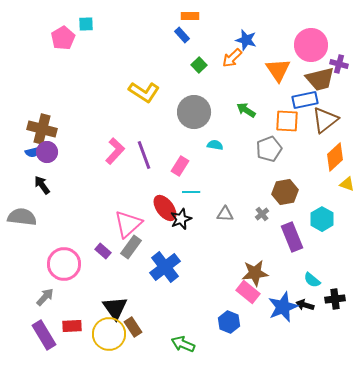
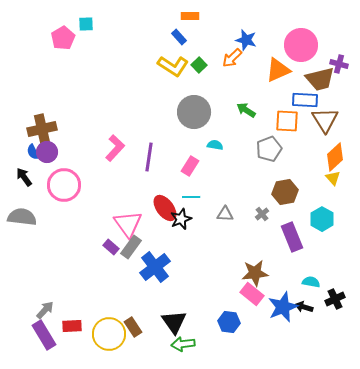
blue rectangle at (182, 35): moved 3 px left, 2 px down
pink circle at (311, 45): moved 10 px left
orange triangle at (278, 70): rotated 40 degrees clockwise
yellow L-shape at (144, 92): moved 29 px right, 26 px up
blue rectangle at (305, 100): rotated 15 degrees clockwise
brown triangle at (325, 120): rotated 24 degrees counterclockwise
brown cross at (42, 129): rotated 28 degrees counterclockwise
pink L-shape at (115, 151): moved 3 px up
blue semicircle at (33, 152): rotated 77 degrees clockwise
purple line at (144, 155): moved 5 px right, 2 px down; rotated 28 degrees clockwise
pink rectangle at (180, 166): moved 10 px right
yellow triangle at (347, 184): moved 14 px left, 6 px up; rotated 28 degrees clockwise
black arrow at (42, 185): moved 18 px left, 8 px up
cyan line at (191, 192): moved 5 px down
pink triangle at (128, 224): rotated 24 degrees counterclockwise
purple rectangle at (103, 251): moved 8 px right, 4 px up
pink circle at (64, 264): moved 79 px up
blue cross at (165, 267): moved 10 px left
cyan semicircle at (312, 280): moved 1 px left, 2 px down; rotated 150 degrees clockwise
pink rectangle at (248, 292): moved 4 px right, 2 px down
gray arrow at (45, 297): moved 13 px down
black cross at (335, 299): rotated 18 degrees counterclockwise
black arrow at (305, 305): moved 1 px left, 2 px down
black triangle at (115, 308): moved 59 px right, 14 px down
blue hexagon at (229, 322): rotated 15 degrees counterclockwise
green arrow at (183, 344): rotated 30 degrees counterclockwise
